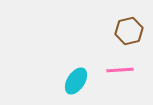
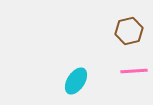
pink line: moved 14 px right, 1 px down
